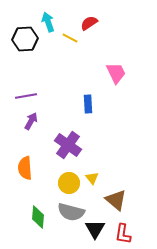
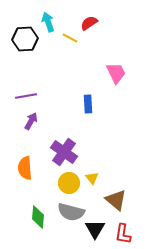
purple cross: moved 4 px left, 7 px down
